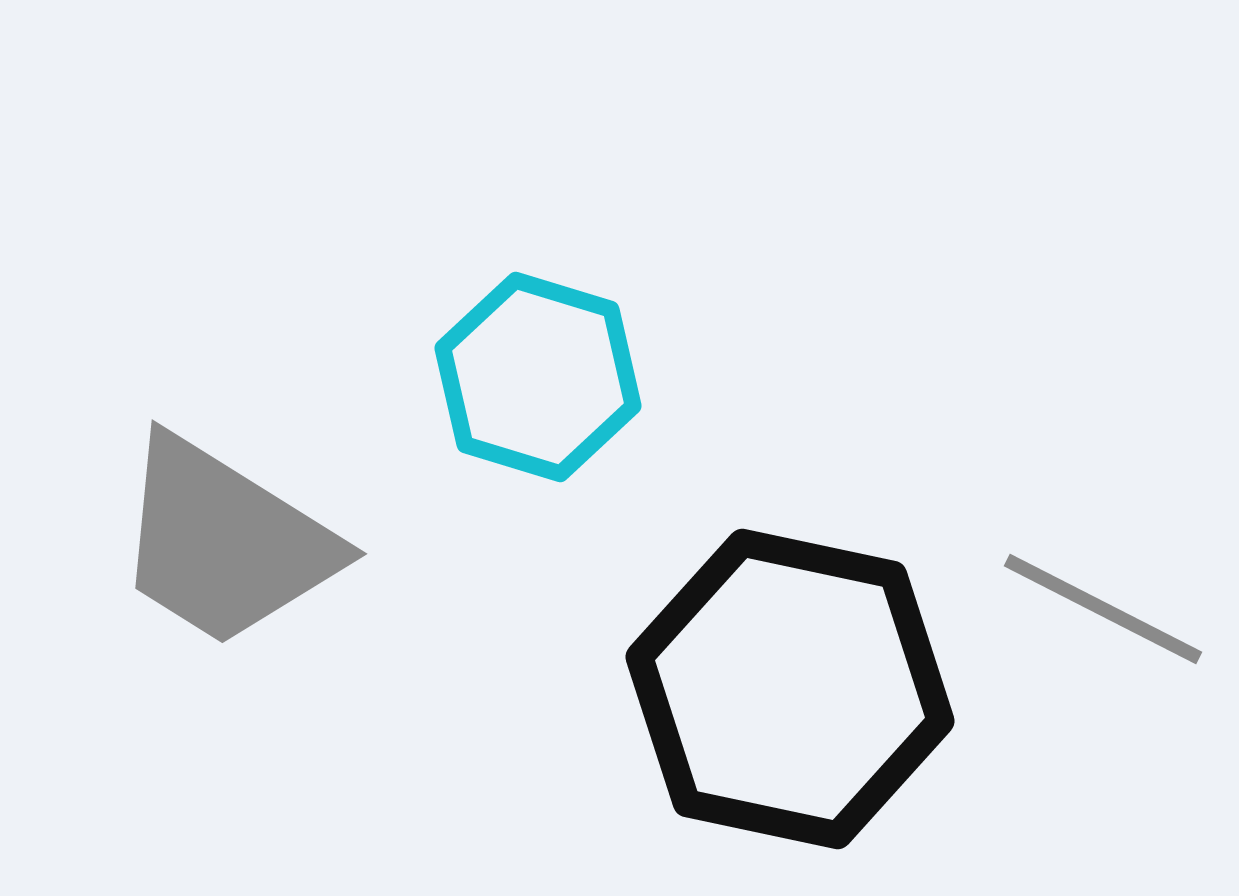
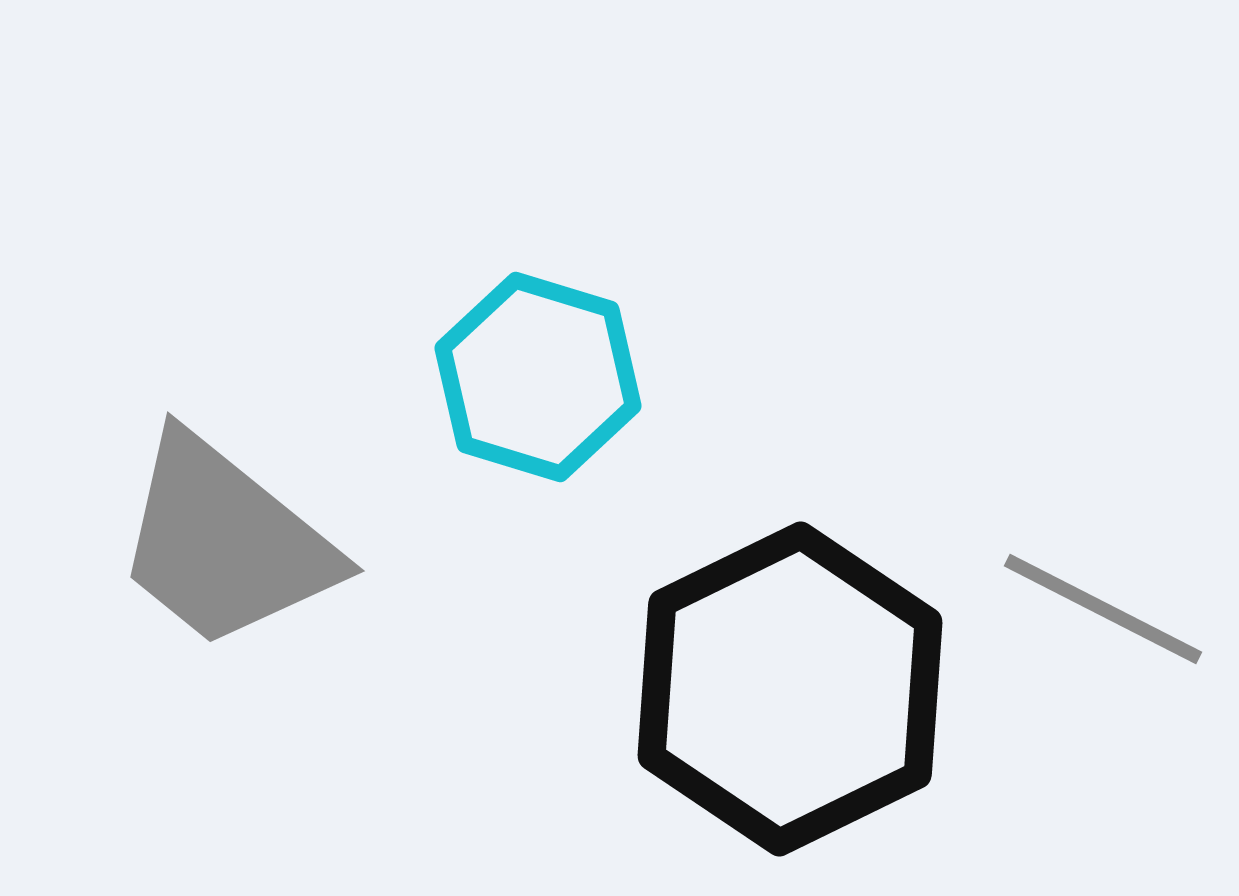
gray trapezoid: rotated 7 degrees clockwise
black hexagon: rotated 22 degrees clockwise
